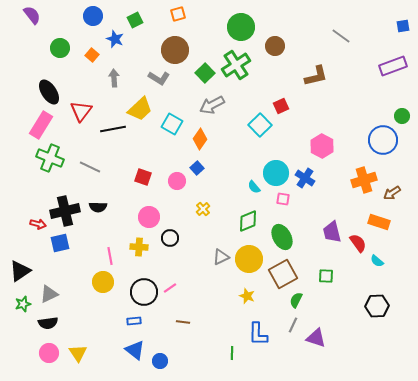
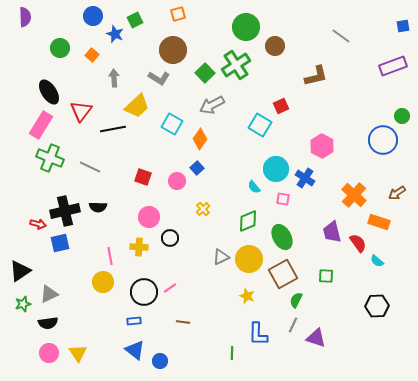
purple semicircle at (32, 15): moved 7 px left, 2 px down; rotated 36 degrees clockwise
green circle at (241, 27): moved 5 px right
blue star at (115, 39): moved 5 px up
brown circle at (175, 50): moved 2 px left
yellow trapezoid at (140, 109): moved 3 px left, 3 px up
cyan square at (260, 125): rotated 15 degrees counterclockwise
cyan circle at (276, 173): moved 4 px up
orange cross at (364, 180): moved 10 px left, 15 px down; rotated 30 degrees counterclockwise
brown arrow at (392, 193): moved 5 px right
